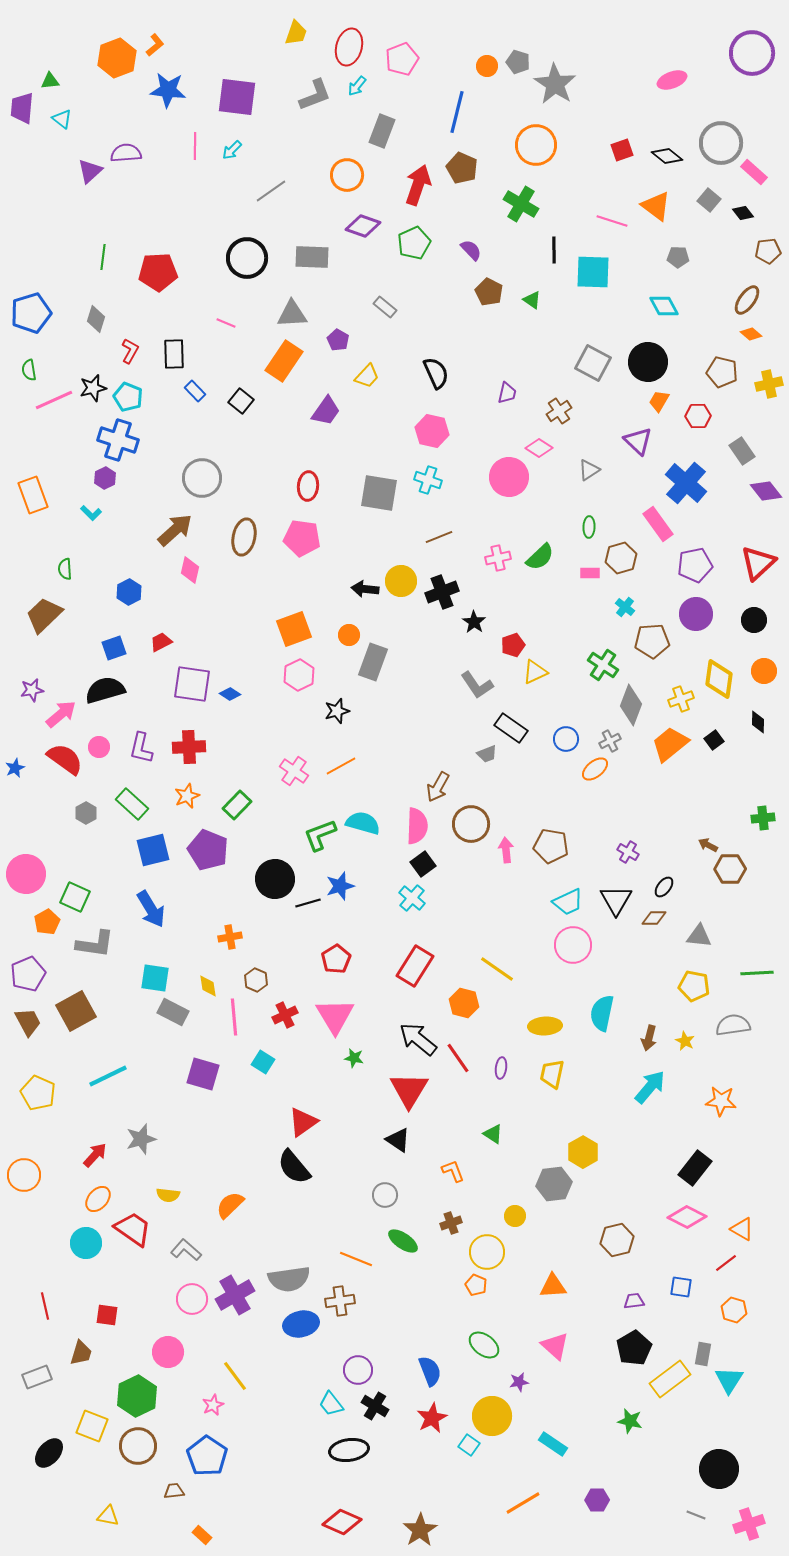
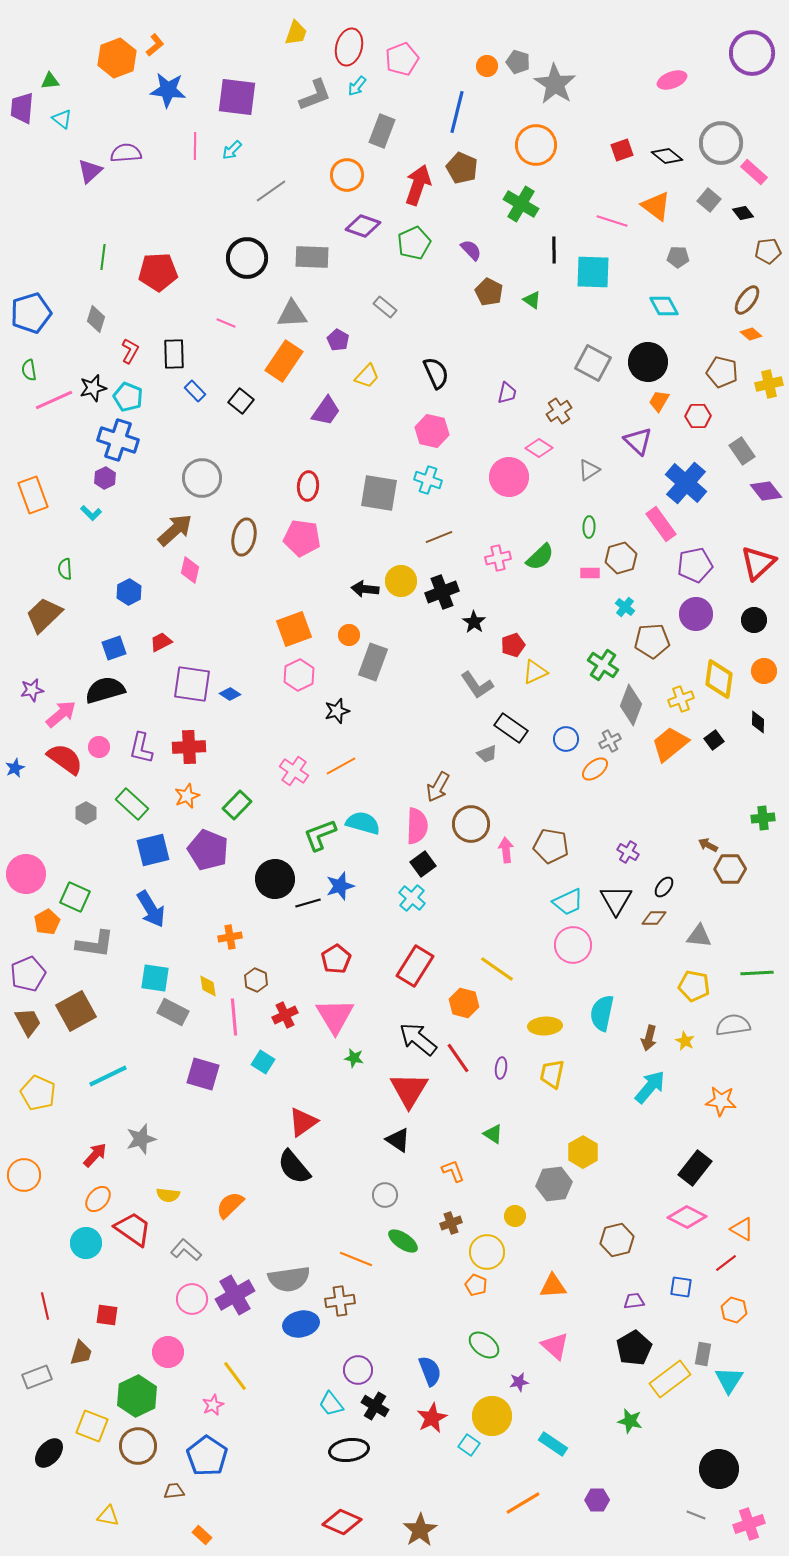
pink rectangle at (658, 524): moved 3 px right
